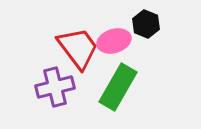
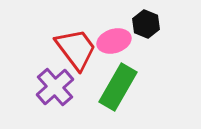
red trapezoid: moved 2 px left, 1 px down
purple cross: rotated 27 degrees counterclockwise
